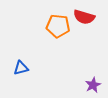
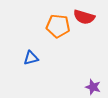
blue triangle: moved 10 px right, 10 px up
purple star: moved 2 px down; rotated 28 degrees counterclockwise
